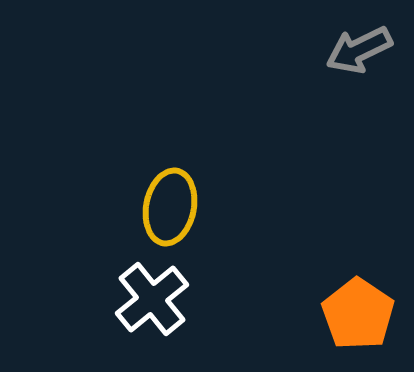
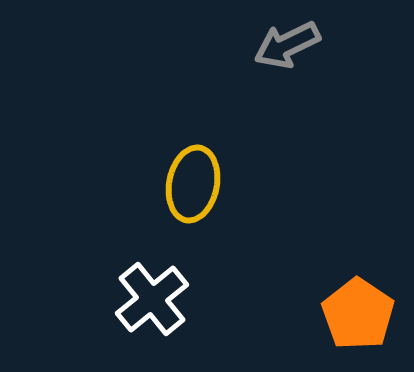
gray arrow: moved 72 px left, 5 px up
yellow ellipse: moved 23 px right, 23 px up
